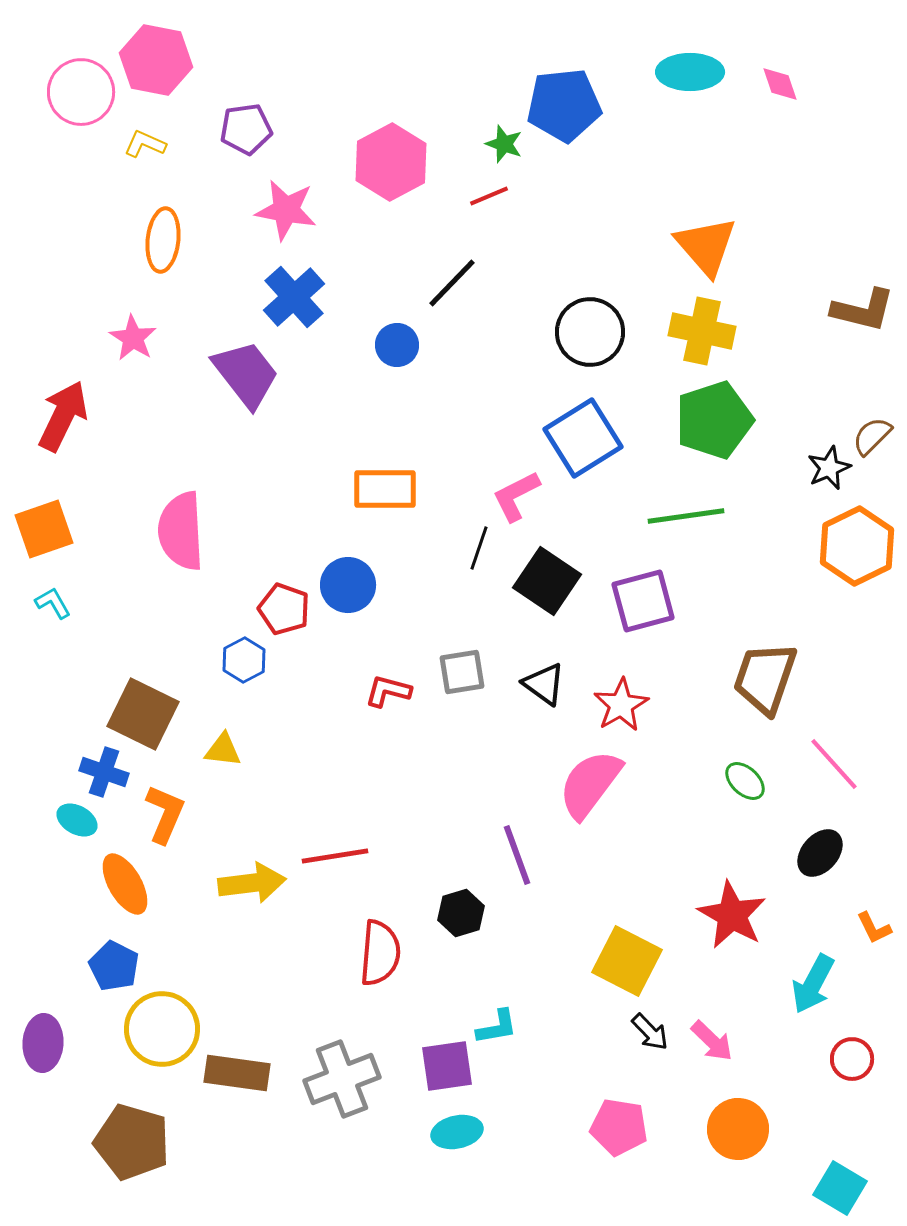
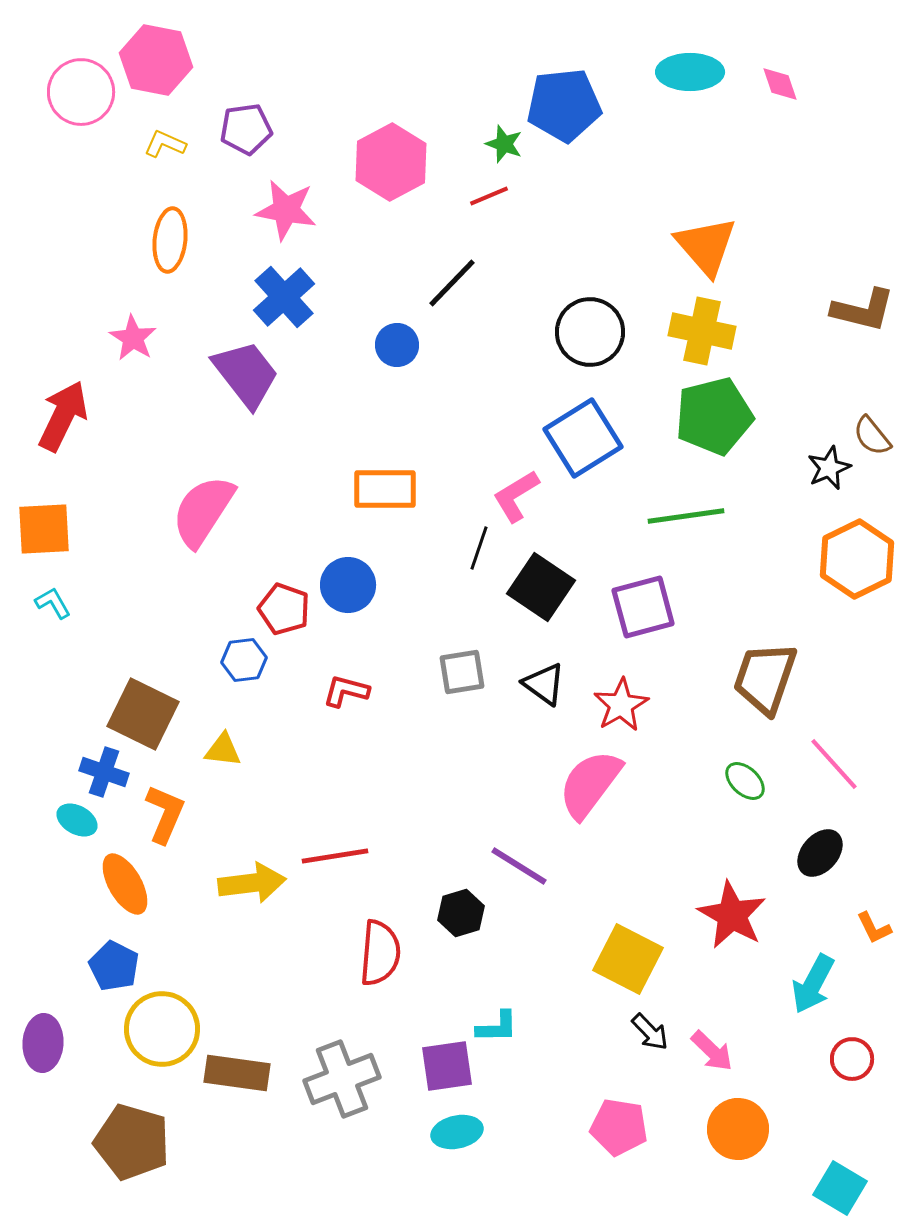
yellow L-shape at (145, 144): moved 20 px right
orange ellipse at (163, 240): moved 7 px right
blue cross at (294, 297): moved 10 px left
green pentagon at (714, 420): moved 4 px up; rotated 4 degrees clockwise
brown semicircle at (872, 436): rotated 84 degrees counterclockwise
pink L-shape at (516, 496): rotated 4 degrees counterclockwise
orange square at (44, 529): rotated 16 degrees clockwise
pink semicircle at (181, 531): moved 22 px right, 20 px up; rotated 36 degrees clockwise
orange hexagon at (857, 546): moved 13 px down
black square at (547, 581): moved 6 px left, 6 px down
purple square at (643, 601): moved 6 px down
blue hexagon at (244, 660): rotated 21 degrees clockwise
red L-shape at (388, 691): moved 42 px left
purple line at (517, 855): moved 2 px right, 11 px down; rotated 38 degrees counterclockwise
yellow square at (627, 961): moved 1 px right, 2 px up
cyan L-shape at (497, 1027): rotated 9 degrees clockwise
pink arrow at (712, 1041): moved 10 px down
